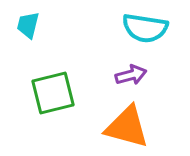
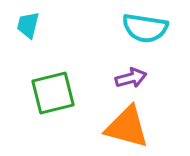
purple arrow: moved 3 px down
